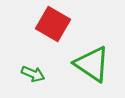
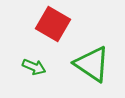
green arrow: moved 1 px right, 7 px up
